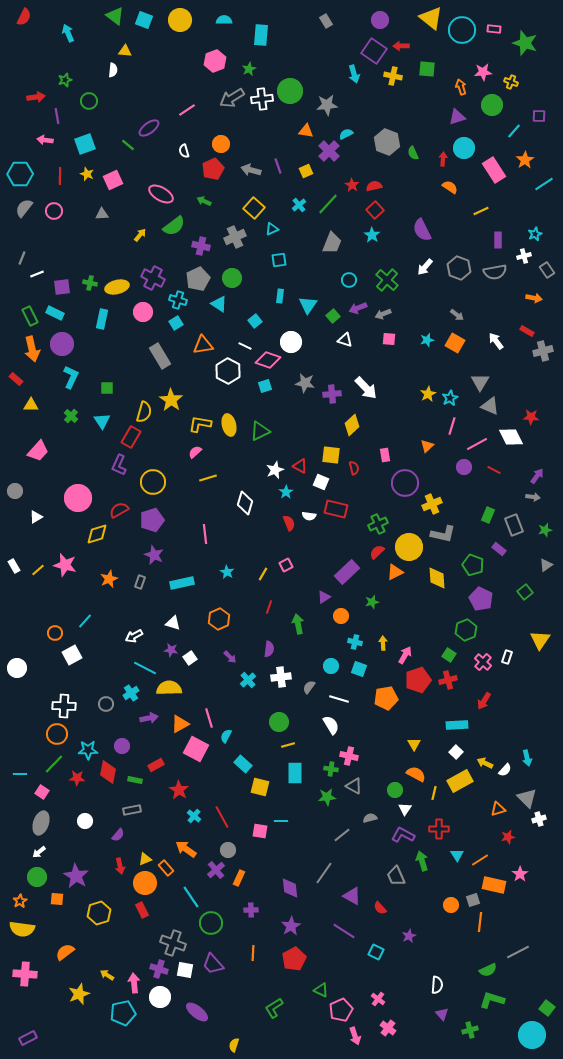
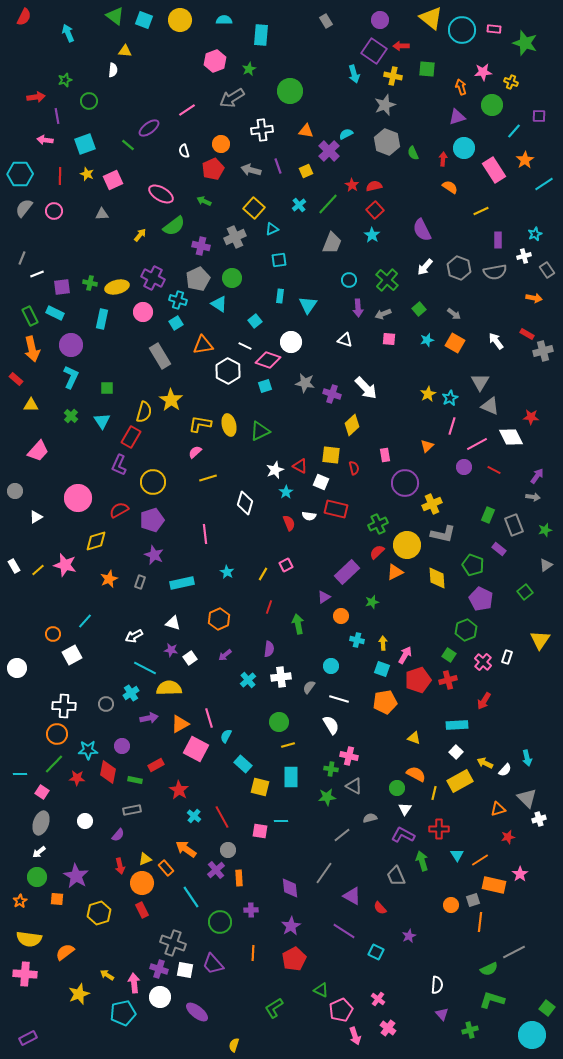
white cross at (262, 99): moved 31 px down
gray star at (327, 105): moved 58 px right; rotated 15 degrees counterclockwise
purple arrow at (358, 308): rotated 72 degrees counterclockwise
gray arrow at (457, 315): moved 3 px left, 1 px up
green square at (333, 316): moved 86 px right, 7 px up
red rectangle at (527, 331): moved 3 px down
purple circle at (62, 344): moved 9 px right, 1 px down
purple cross at (332, 394): rotated 24 degrees clockwise
yellow diamond at (97, 534): moved 1 px left, 7 px down
yellow circle at (409, 547): moved 2 px left, 2 px up
orange circle at (55, 633): moved 2 px left, 1 px down
cyan cross at (355, 642): moved 2 px right, 2 px up
purple arrow at (230, 657): moved 5 px left, 2 px up; rotated 96 degrees clockwise
cyan square at (359, 669): moved 23 px right
orange pentagon at (386, 698): moved 1 px left, 4 px down
yellow triangle at (414, 744): moved 6 px up; rotated 40 degrees counterclockwise
cyan rectangle at (295, 773): moved 4 px left, 4 px down
green circle at (395, 790): moved 2 px right, 2 px up
orange rectangle at (239, 878): rotated 28 degrees counterclockwise
orange circle at (145, 883): moved 3 px left
green circle at (211, 923): moved 9 px right, 1 px up
yellow semicircle at (22, 929): moved 7 px right, 10 px down
gray line at (518, 952): moved 4 px left
green semicircle at (488, 970): moved 1 px right, 1 px up
